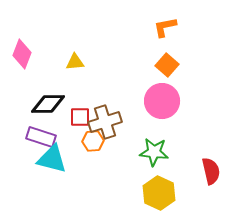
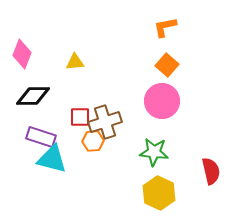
black diamond: moved 15 px left, 8 px up
